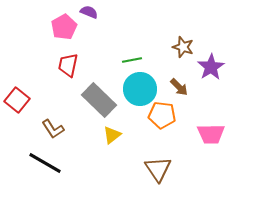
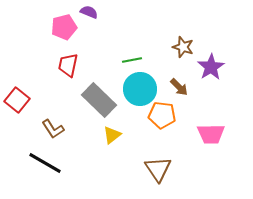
pink pentagon: rotated 15 degrees clockwise
